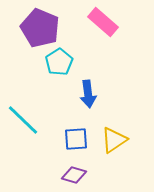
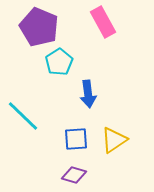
pink rectangle: rotated 20 degrees clockwise
purple pentagon: moved 1 px left, 1 px up
cyan line: moved 4 px up
